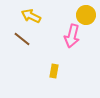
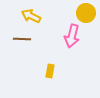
yellow circle: moved 2 px up
brown line: rotated 36 degrees counterclockwise
yellow rectangle: moved 4 px left
